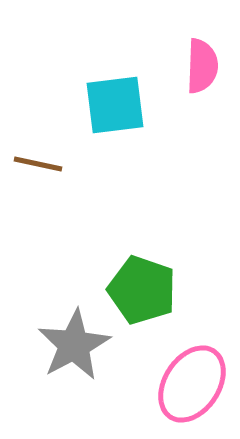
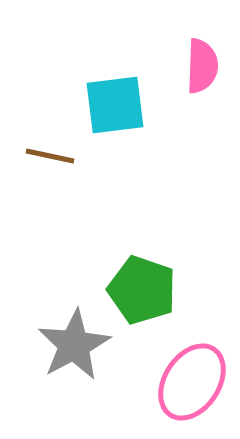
brown line: moved 12 px right, 8 px up
pink ellipse: moved 2 px up
